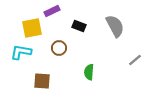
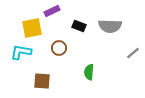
gray semicircle: moved 5 px left; rotated 120 degrees clockwise
gray line: moved 2 px left, 7 px up
